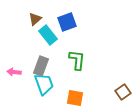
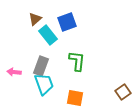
green L-shape: moved 1 px down
